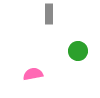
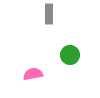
green circle: moved 8 px left, 4 px down
